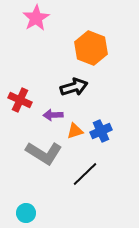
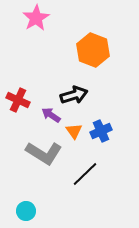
orange hexagon: moved 2 px right, 2 px down
black arrow: moved 8 px down
red cross: moved 2 px left
purple arrow: moved 2 px left; rotated 36 degrees clockwise
orange triangle: moved 1 px left; rotated 48 degrees counterclockwise
cyan circle: moved 2 px up
